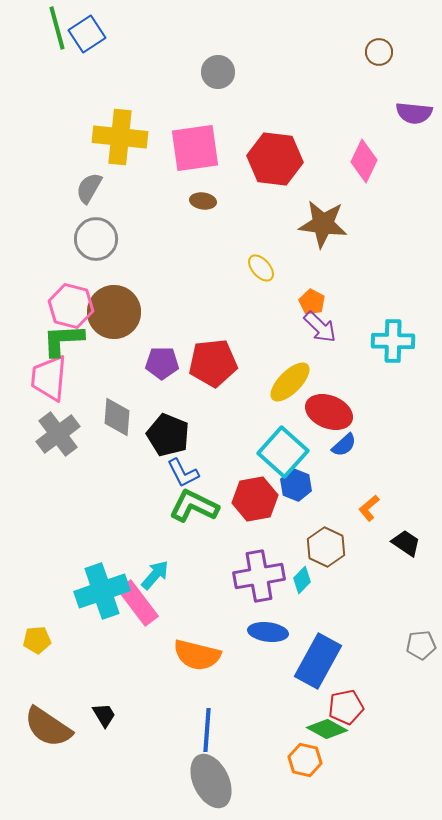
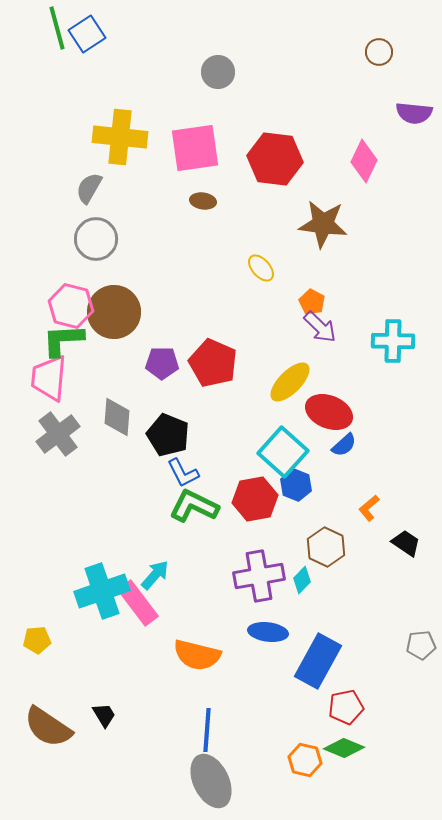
red pentagon at (213, 363): rotated 30 degrees clockwise
green diamond at (327, 729): moved 17 px right, 19 px down; rotated 6 degrees counterclockwise
